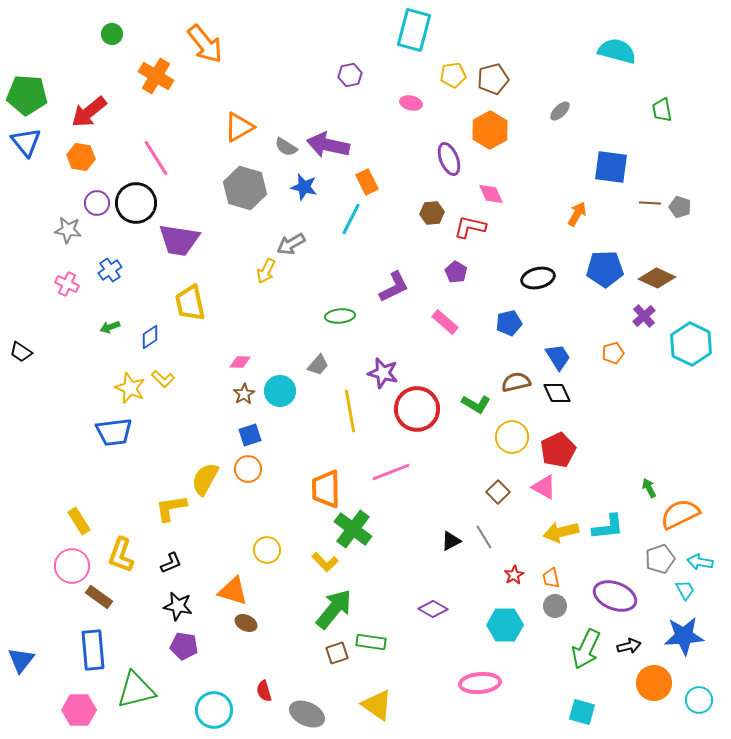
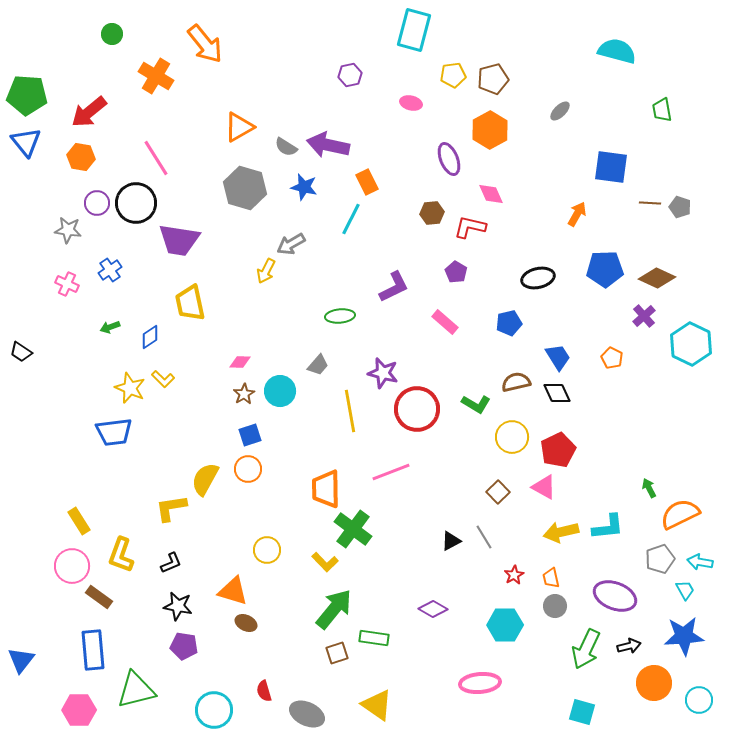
orange pentagon at (613, 353): moved 1 px left, 5 px down; rotated 30 degrees counterclockwise
green rectangle at (371, 642): moved 3 px right, 4 px up
